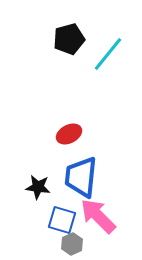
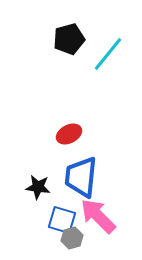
gray hexagon: moved 6 px up; rotated 10 degrees clockwise
